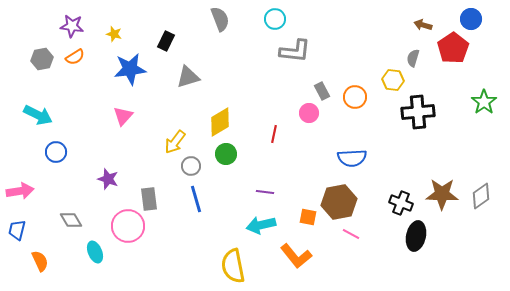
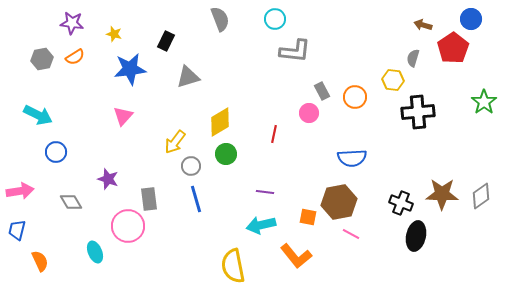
purple star at (72, 26): moved 3 px up
gray diamond at (71, 220): moved 18 px up
